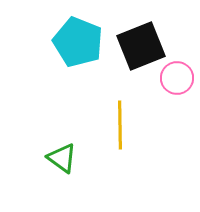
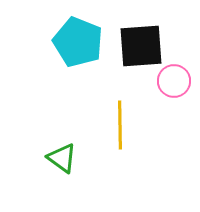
black square: rotated 18 degrees clockwise
pink circle: moved 3 px left, 3 px down
